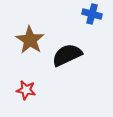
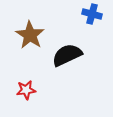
brown star: moved 5 px up
red star: rotated 18 degrees counterclockwise
